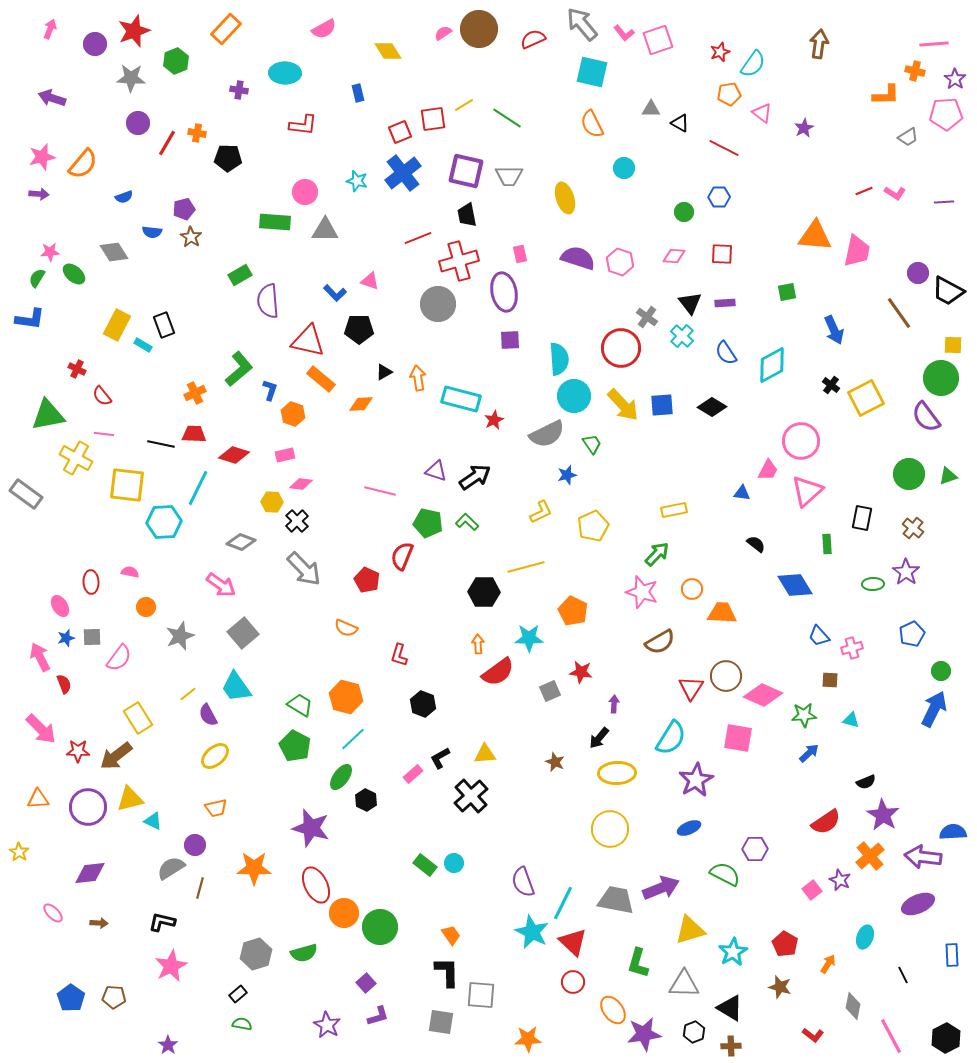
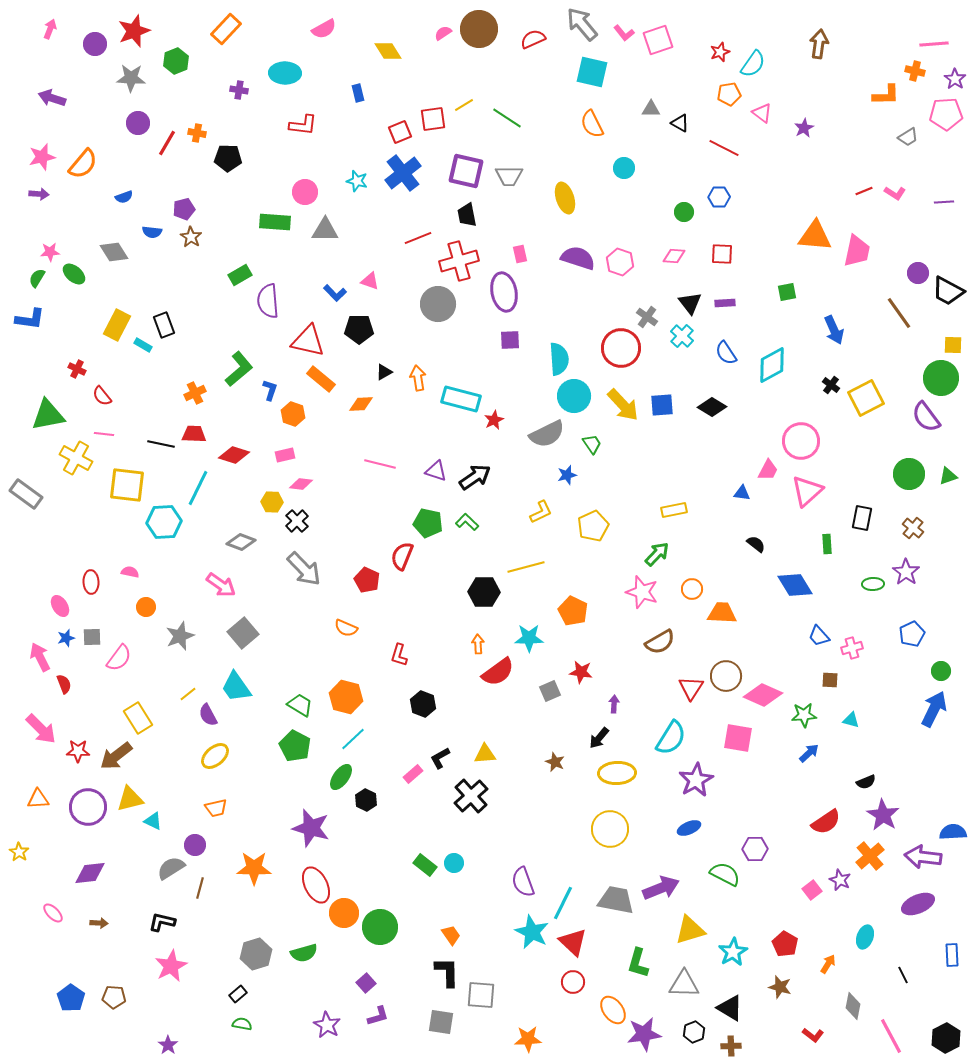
pink line at (380, 491): moved 27 px up
